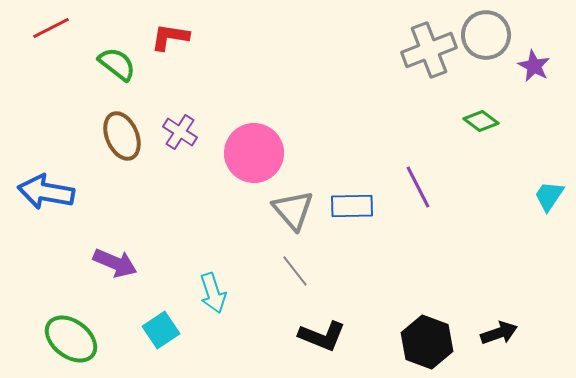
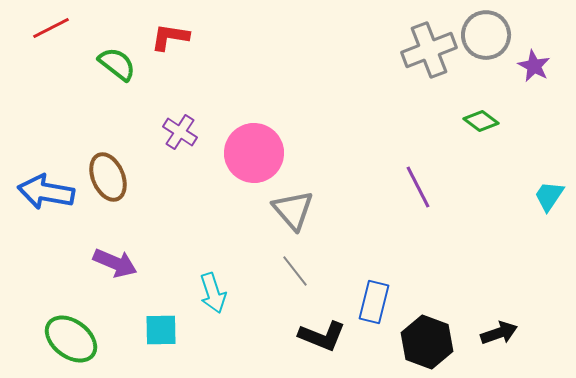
brown ellipse: moved 14 px left, 41 px down
blue rectangle: moved 22 px right, 96 px down; rotated 75 degrees counterclockwise
cyan square: rotated 33 degrees clockwise
